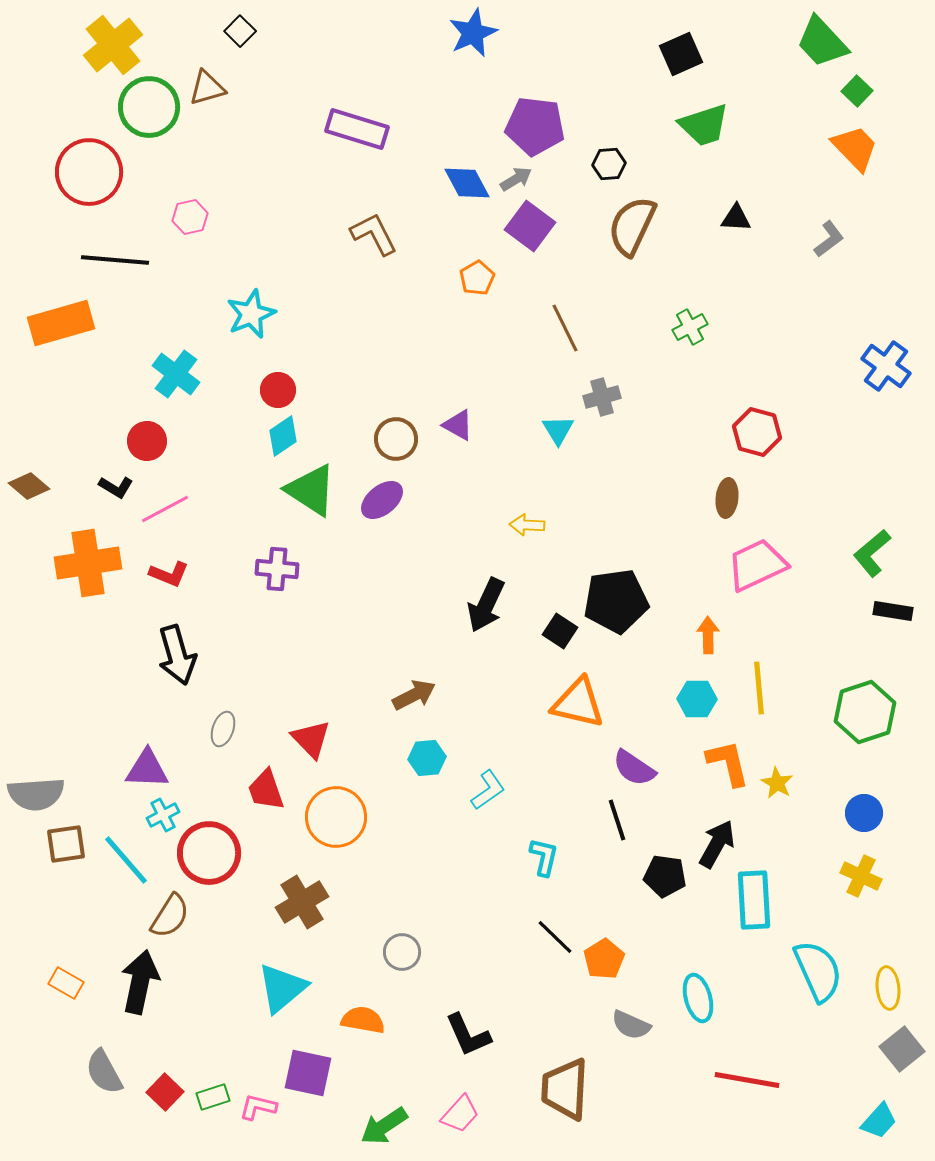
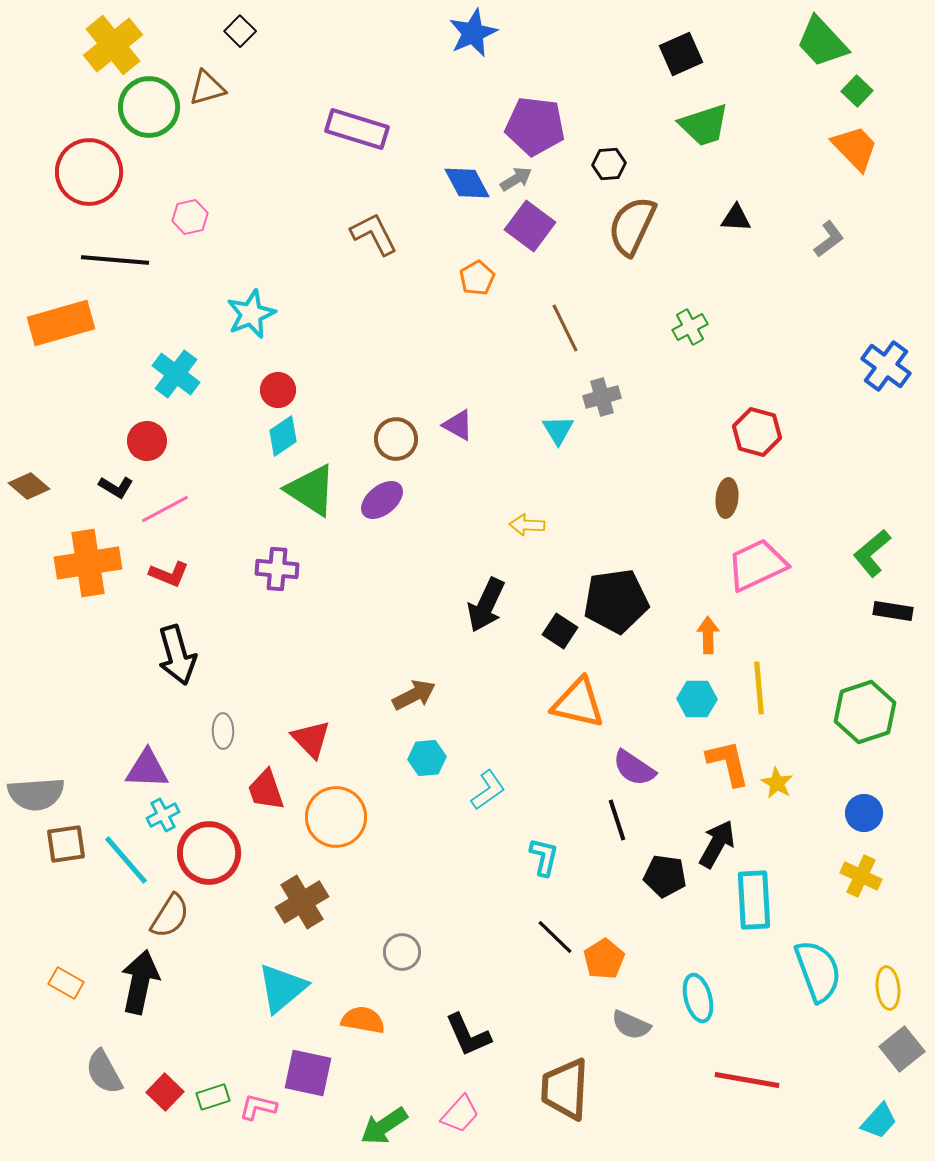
gray ellipse at (223, 729): moved 2 px down; rotated 20 degrees counterclockwise
cyan semicircle at (818, 971): rotated 4 degrees clockwise
